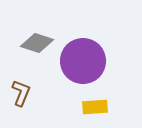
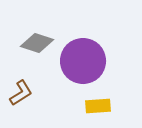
brown L-shape: rotated 36 degrees clockwise
yellow rectangle: moved 3 px right, 1 px up
